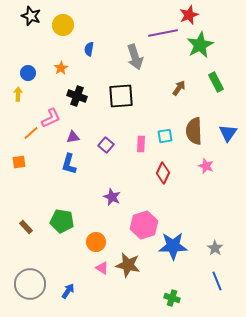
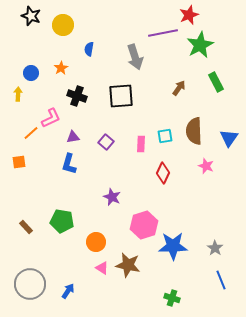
blue circle: moved 3 px right
blue triangle: moved 1 px right, 5 px down
purple square: moved 3 px up
blue line: moved 4 px right, 1 px up
